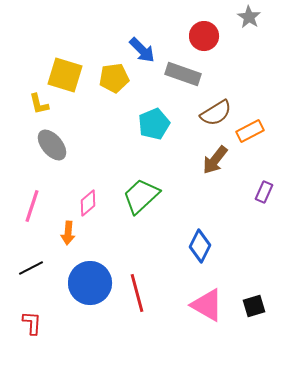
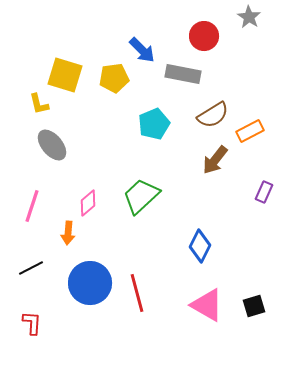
gray rectangle: rotated 8 degrees counterclockwise
brown semicircle: moved 3 px left, 2 px down
